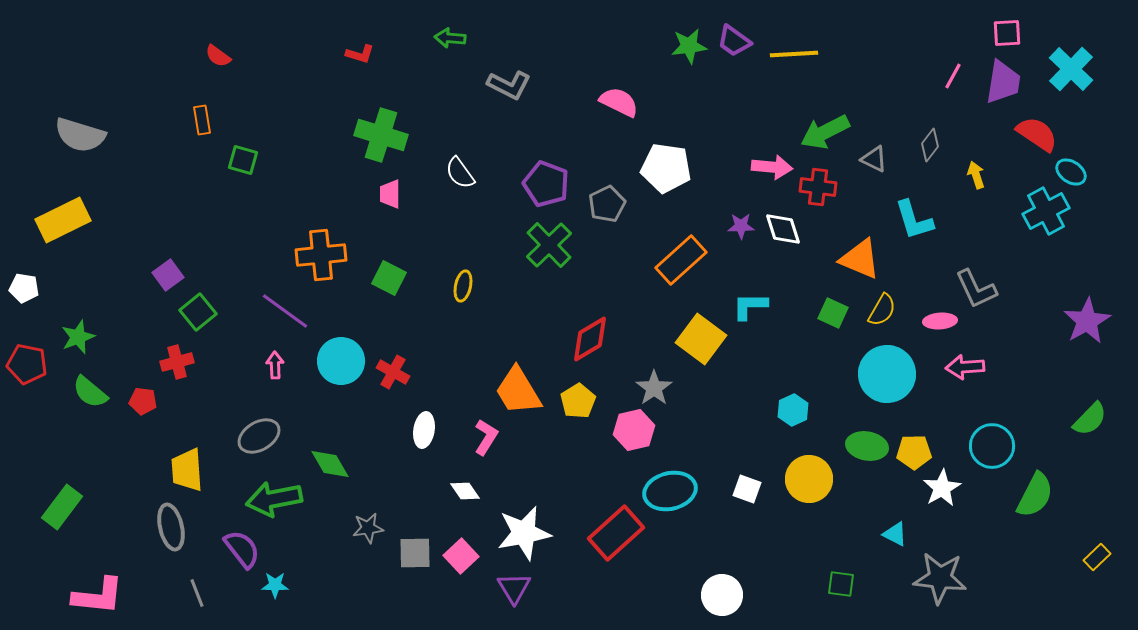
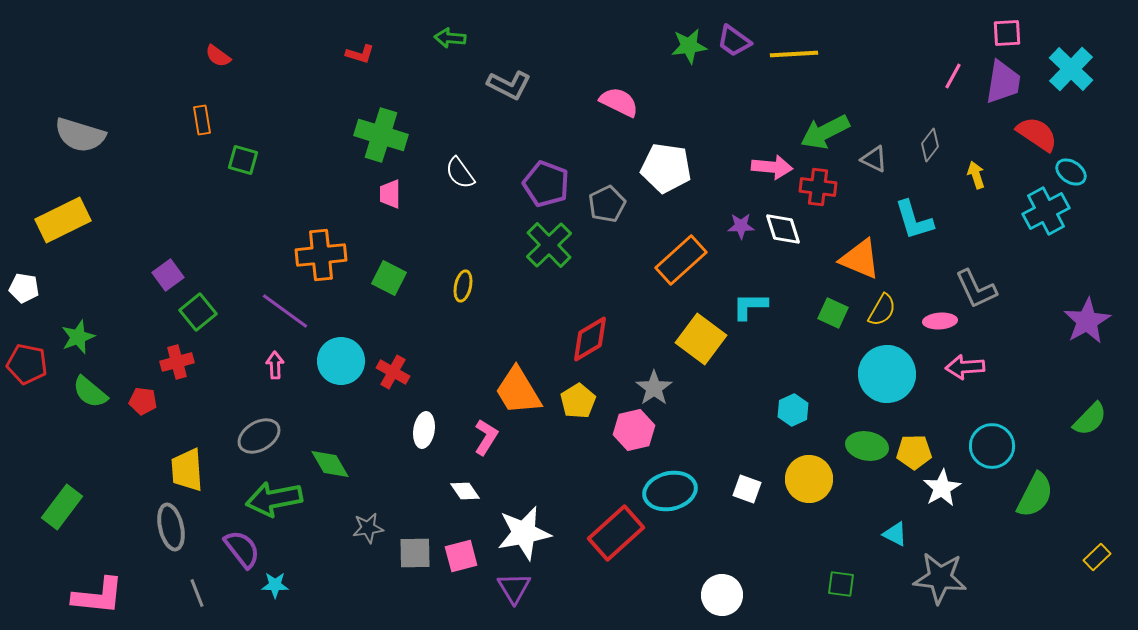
pink square at (461, 556): rotated 28 degrees clockwise
